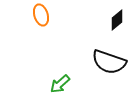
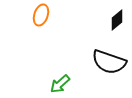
orange ellipse: rotated 35 degrees clockwise
